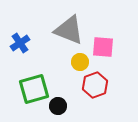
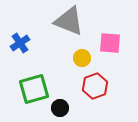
gray triangle: moved 9 px up
pink square: moved 7 px right, 4 px up
yellow circle: moved 2 px right, 4 px up
red hexagon: moved 1 px down
black circle: moved 2 px right, 2 px down
